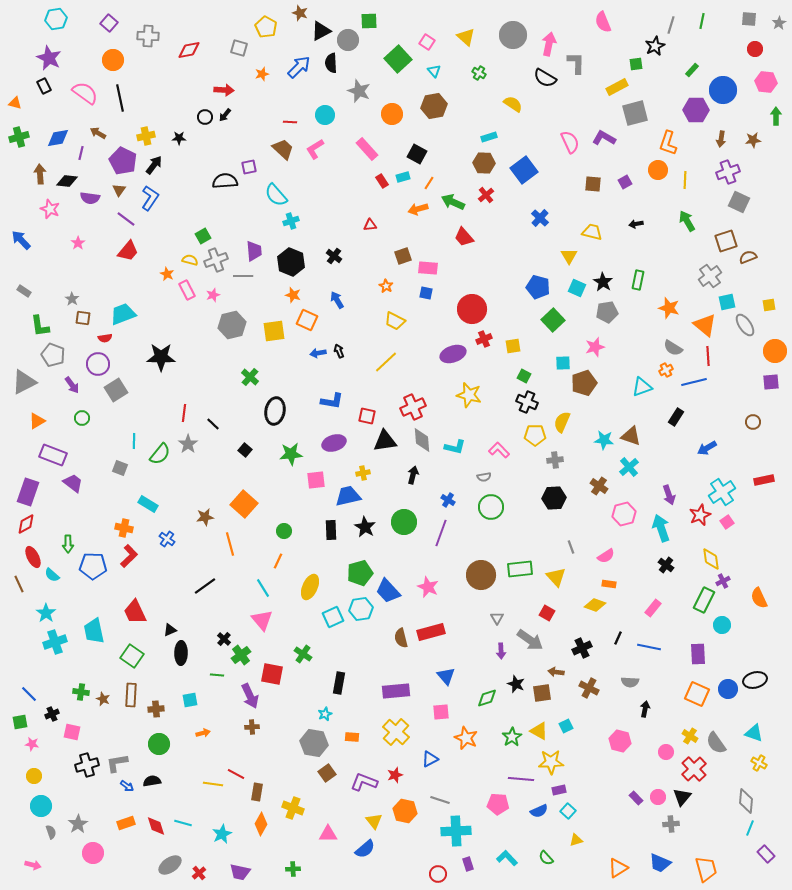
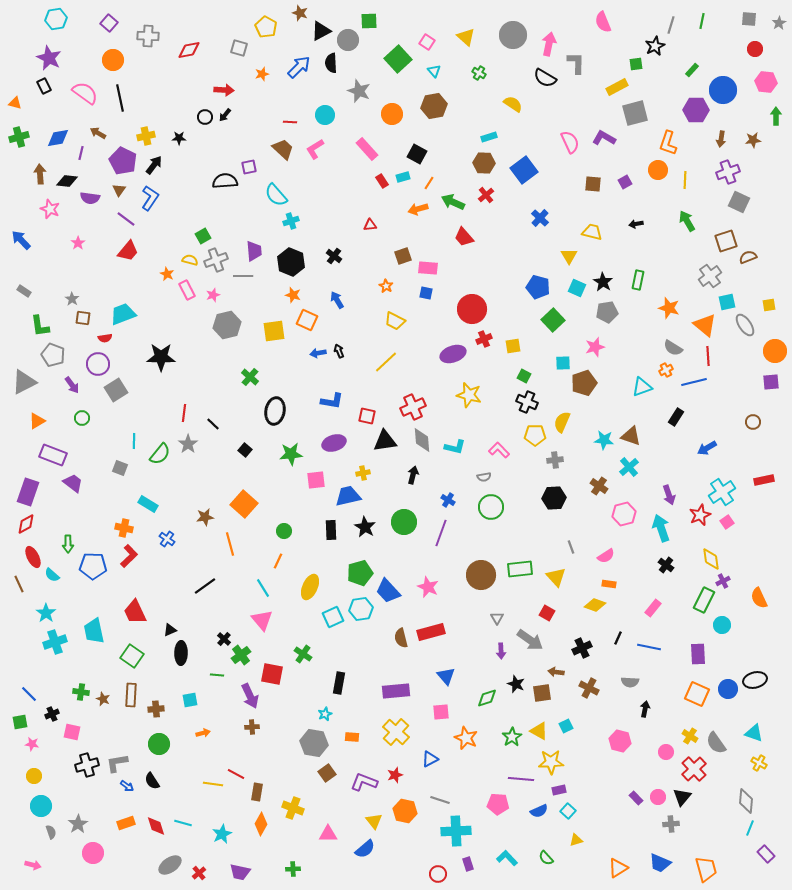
gray hexagon at (232, 325): moved 5 px left
black semicircle at (152, 781): rotated 114 degrees counterclockwise
